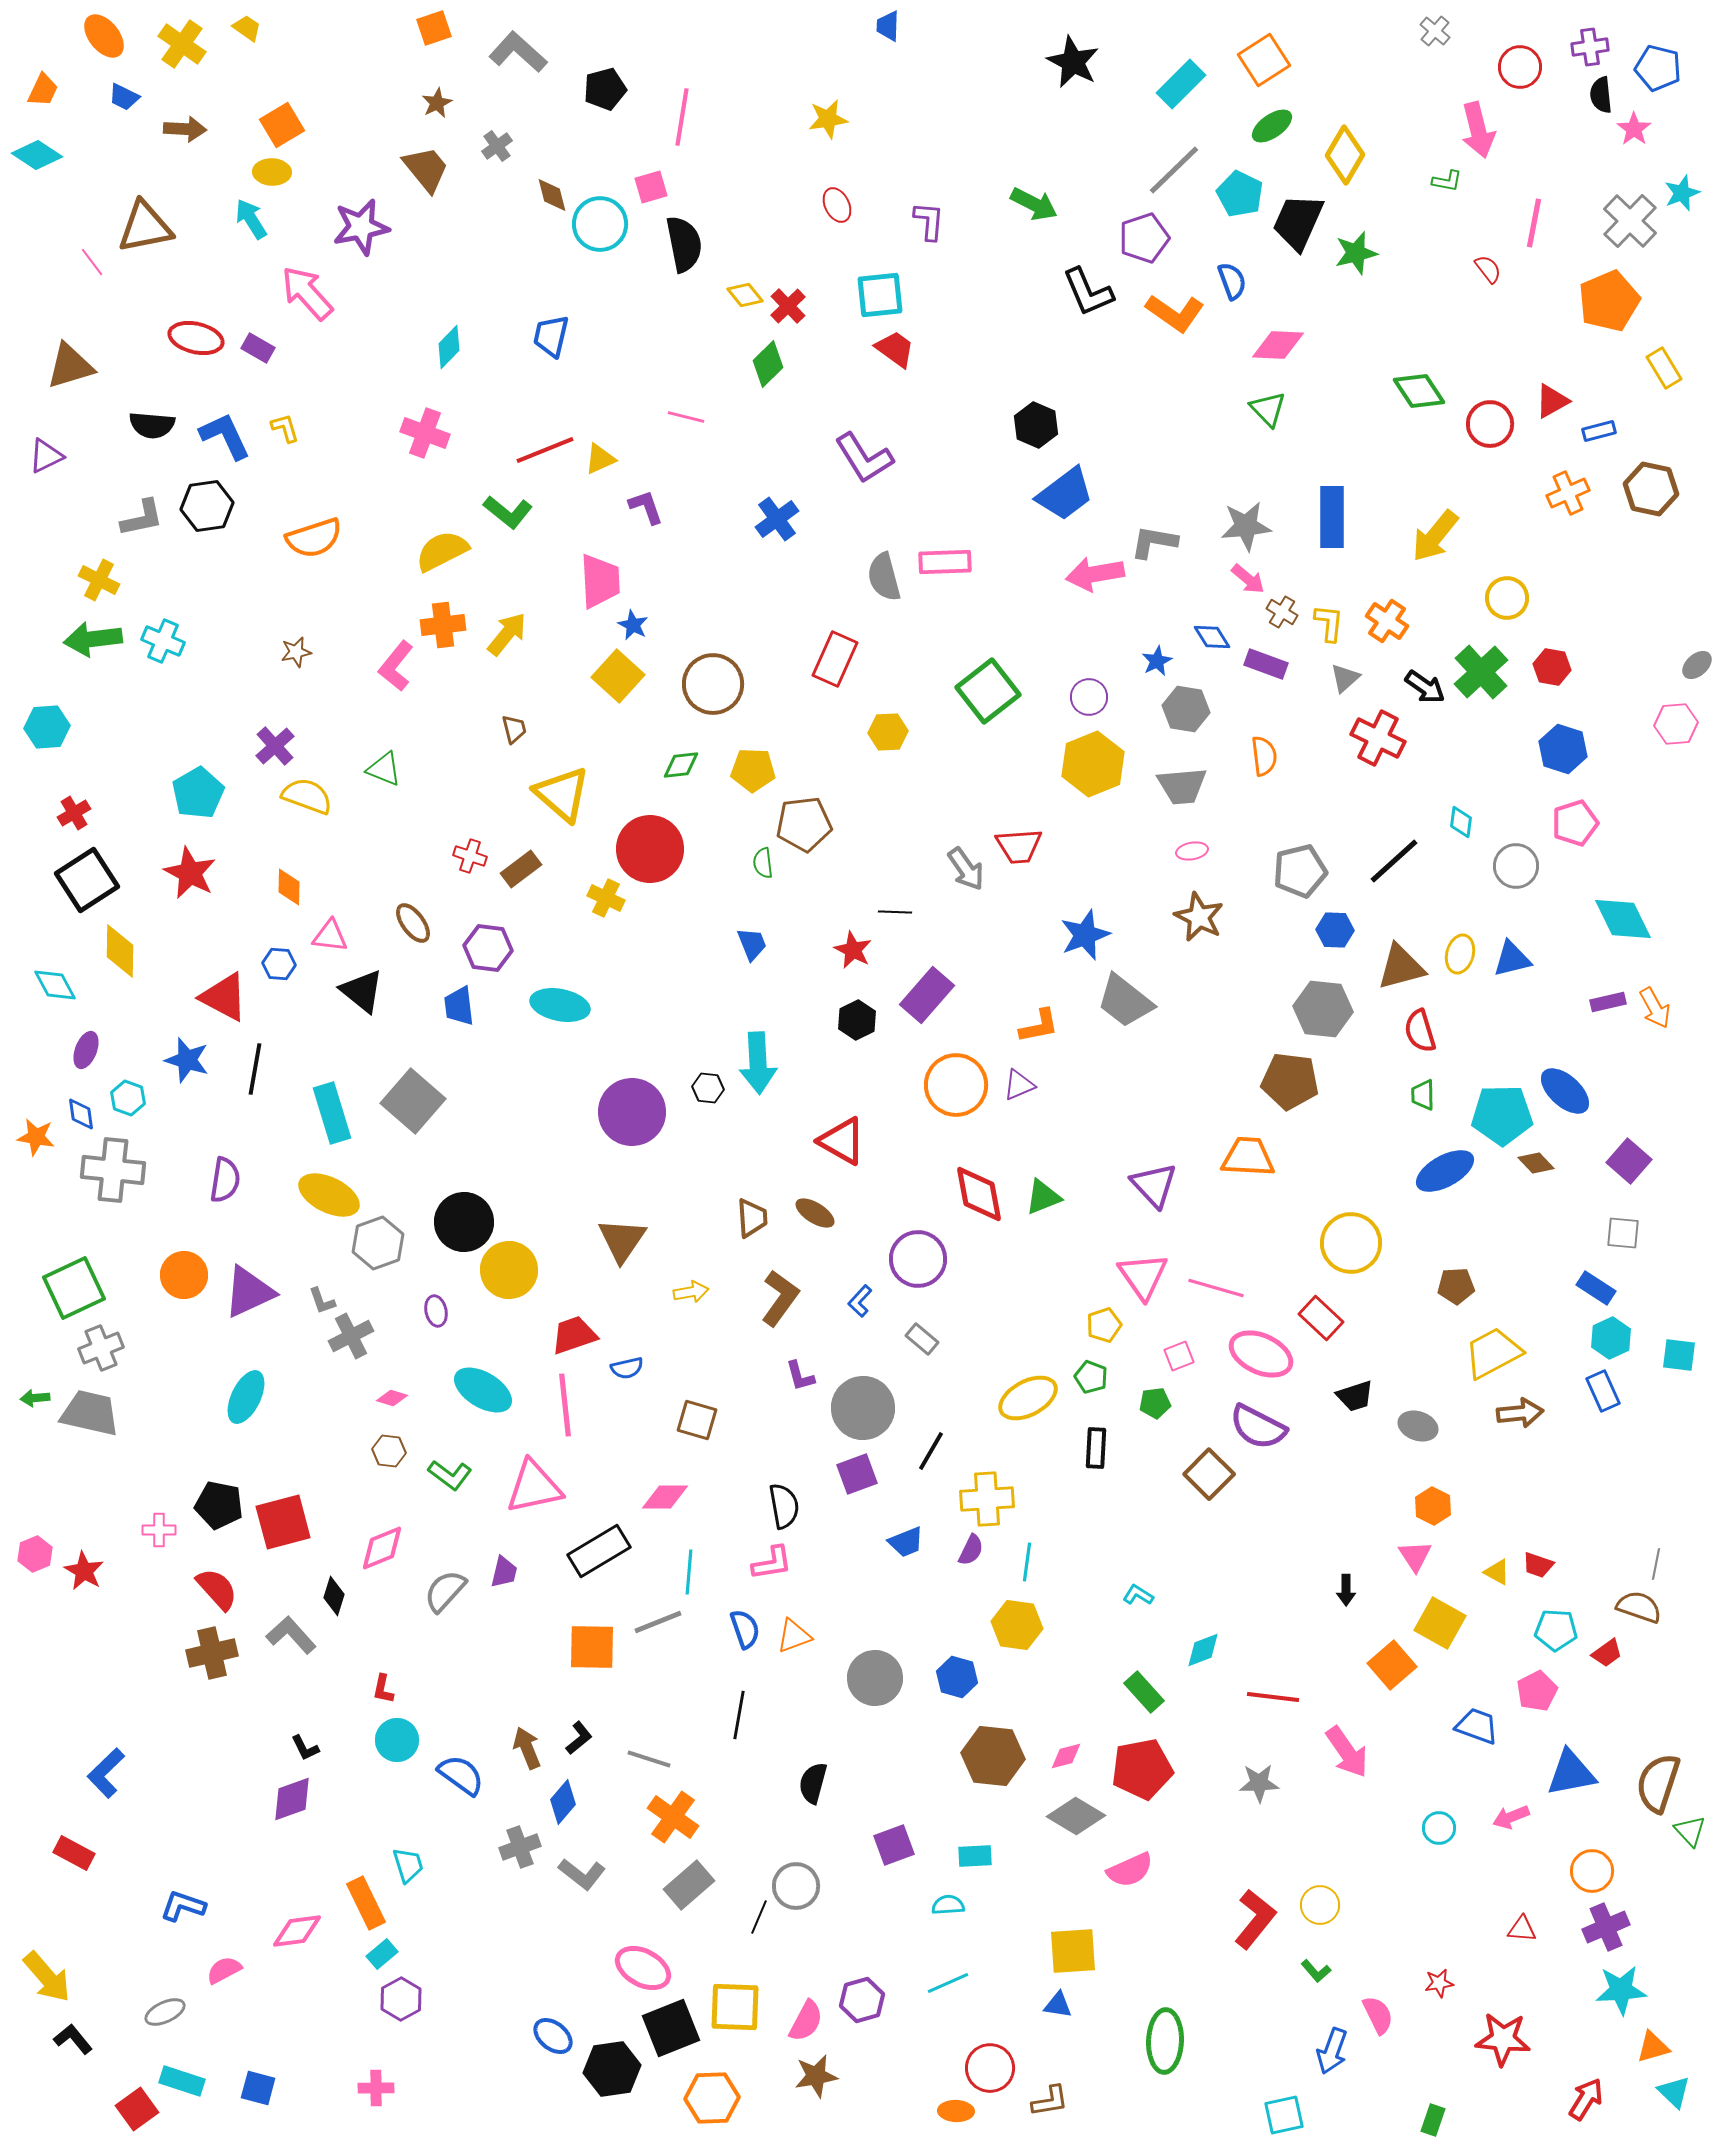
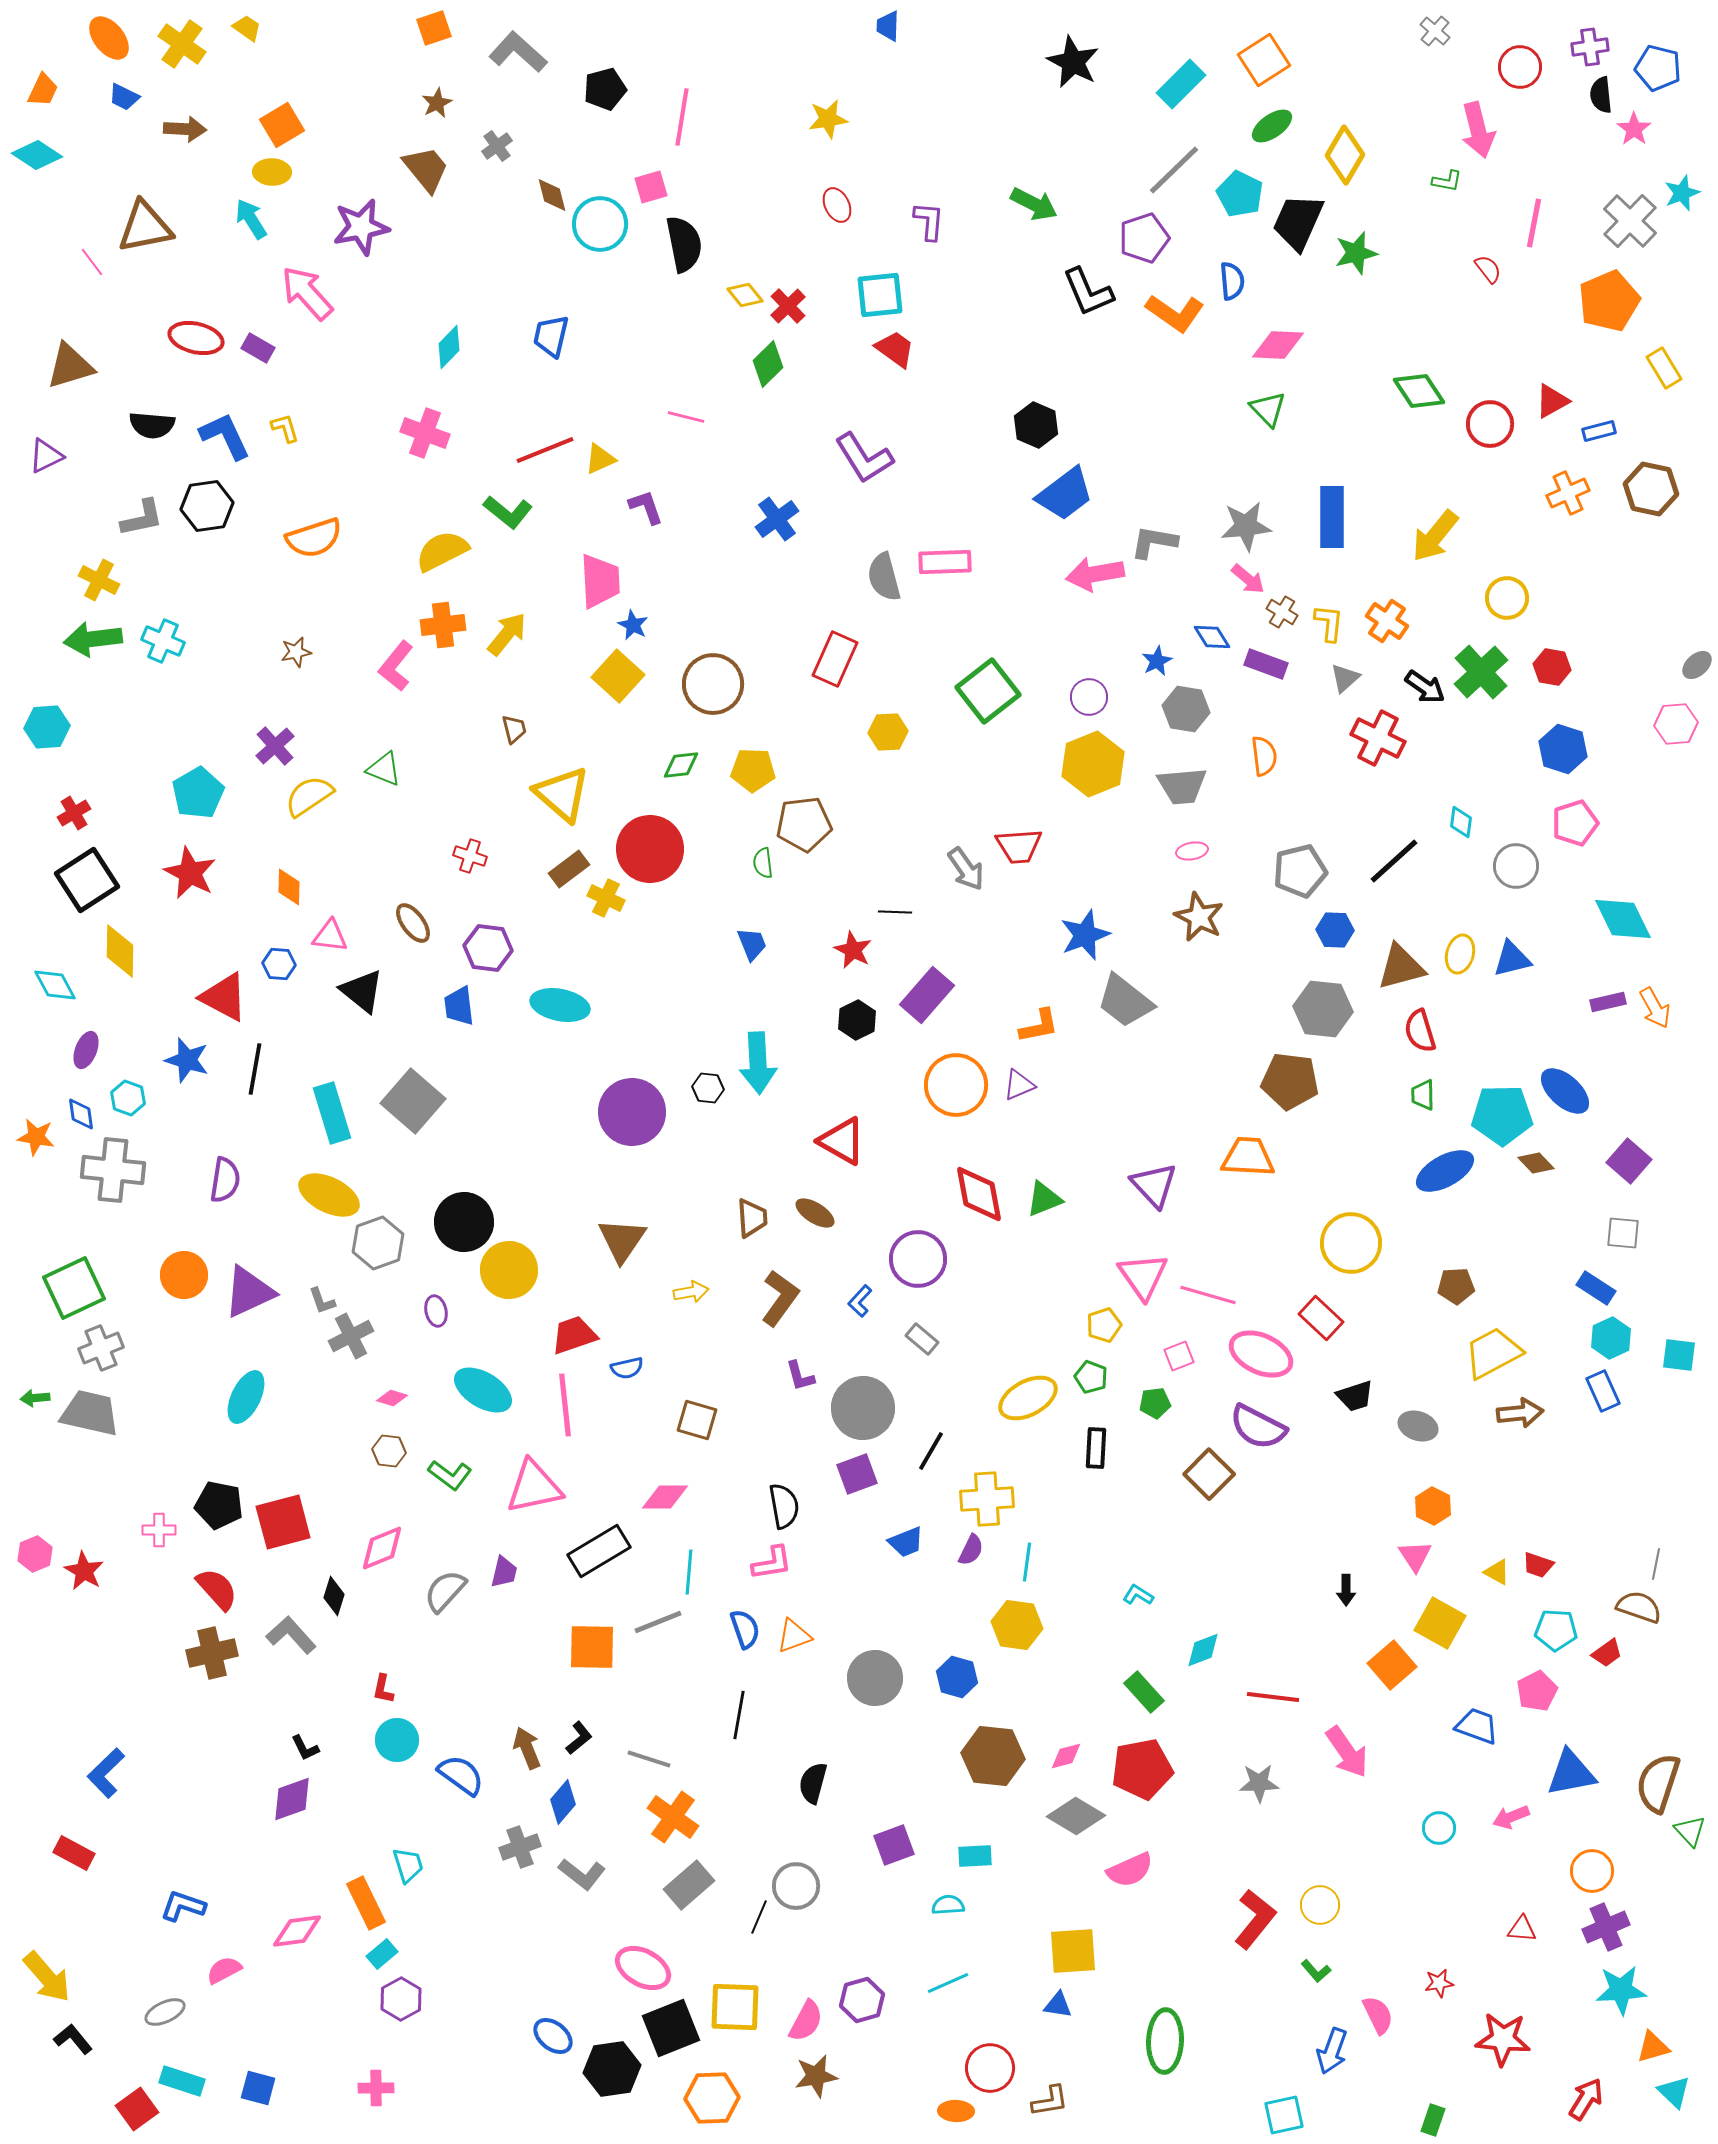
orange ellipse at (104, 36): moved 5 px right, 2 px down
blue semicircle at (1232, 281): rotated 15 degrees clockwise
yellow semicircle at (307, 796): moved 2 px right; rotated 54 degrees counterclockwise
brown rectangle at (521, 869): moved 48 px right
green triangle at (1043, 1197): moved 1 px right, 2 px down
pink line at (1216, 1288): moved 8 px left, 7 px down
